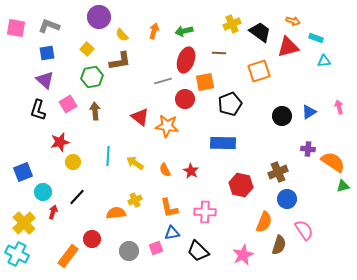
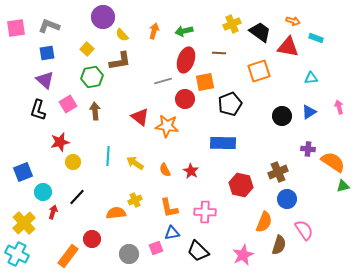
purple circle at (99, 17): moved 4 px right
pink square at (16, 28): rotated 18 degrees counterclockwise
red triangle at (288, 47): rotated 25 degrees clockwise
cyan triangle at (324, 61): moved 13 px left, 17 px down
gray circle at (129, 251): moved 3 px down
